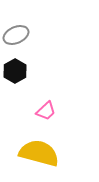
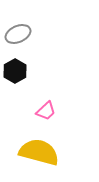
gray ellipse: moved 2 px right, 1 px up
yellow semicircle: moved 1 px up
